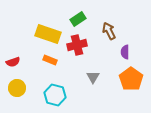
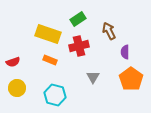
red cross: moved 2 px right, 1 px down
